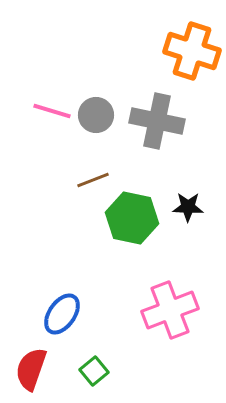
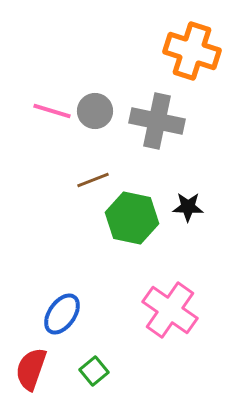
gray circle: moved 1 px left, 4 px up
pink cross: rotated 34 degrees counterclockwise
